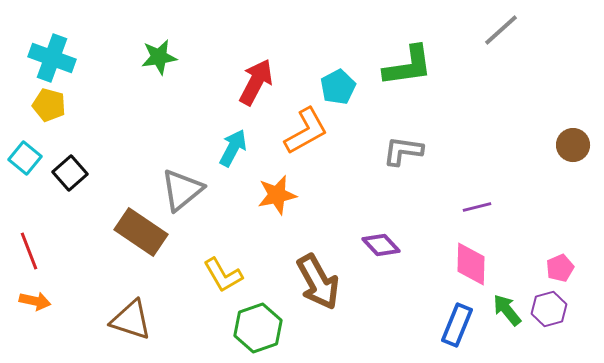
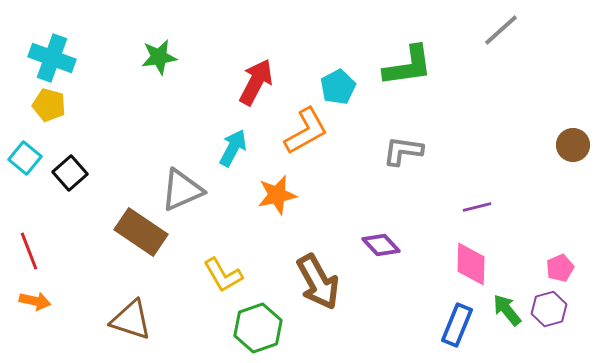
gray triangle: rotated 15 degrees clockwise
